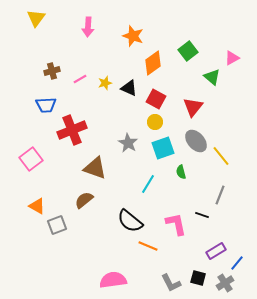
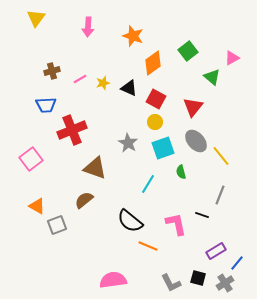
yellow star: moved 2 px left
